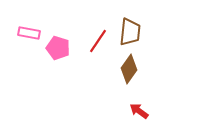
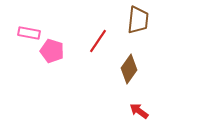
brown trapezoid: moved 8 px right, 12 px up
pink pentagon: moved 6 px left, 3 px down
